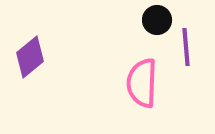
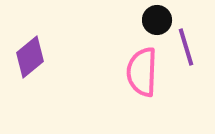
purple line: rotated 12 degrees counterclockwise
pink semicircle: moved 11 px up
